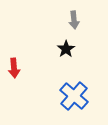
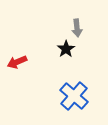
gray arrow: moved 3 px right, 8 px down
red arrow: moved 3 px right, 6 px up; rotated 72 degrees clockwise
